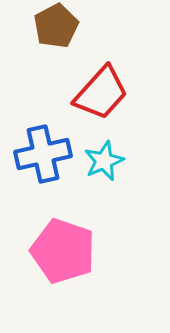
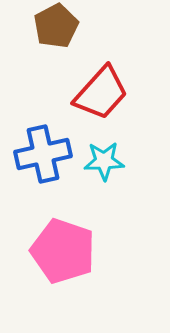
cyan star: rotated 21 degrees clockwise
